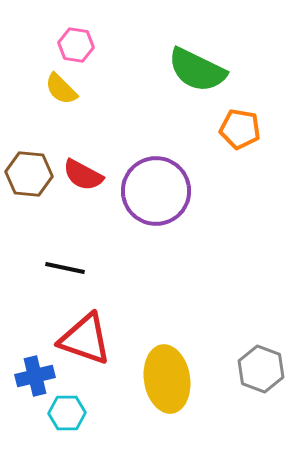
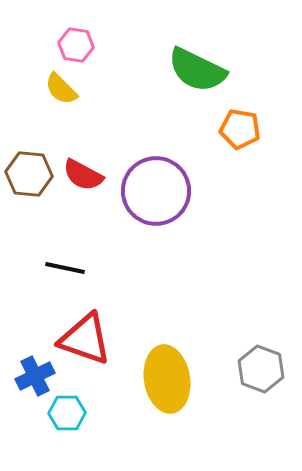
blue cross: rotated 12 degrees counterclockwise
